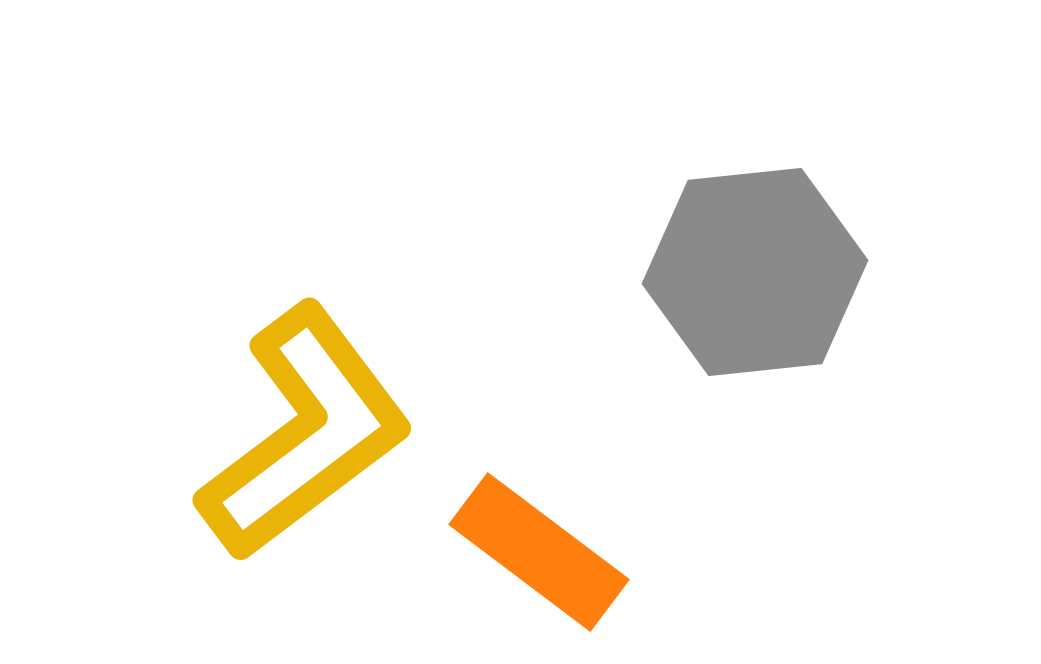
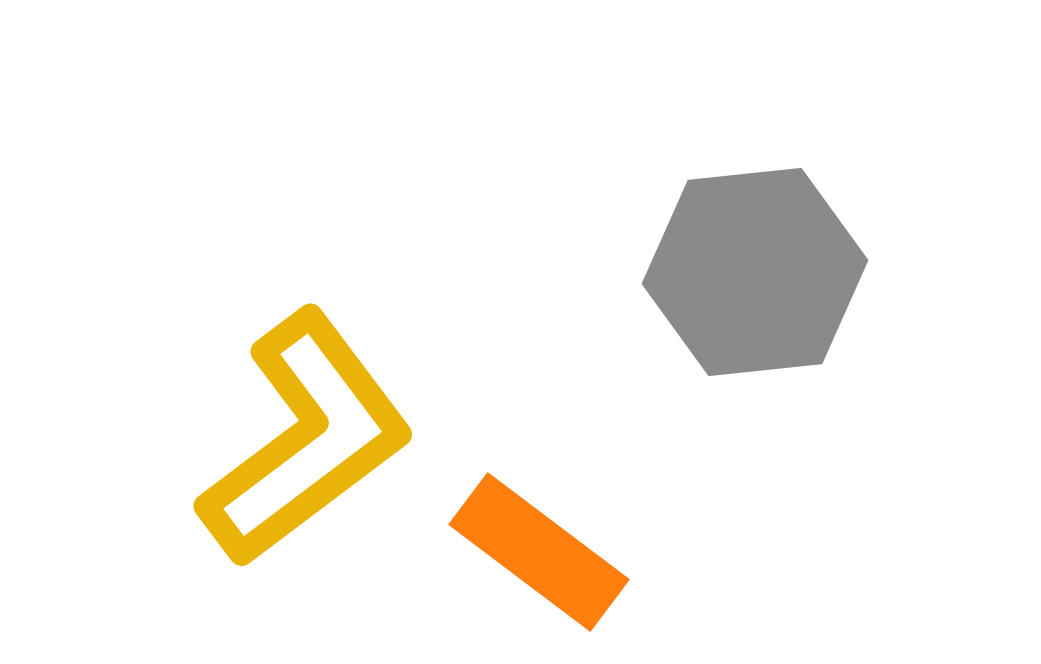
yellow L-shape: moved 1 px right, 6 px down
